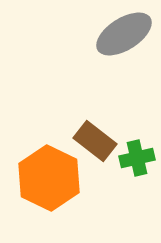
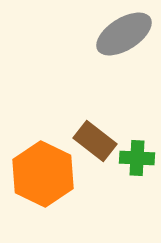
green cross: rotated 16 degrees clockwise
orange hexagon: moved 6 px left, 4 px up
